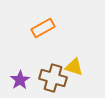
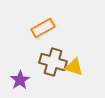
brown cross: moved 16 px up
